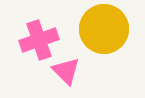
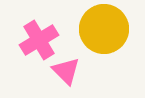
pink cross: rotated 12 degrees counterclockwise
